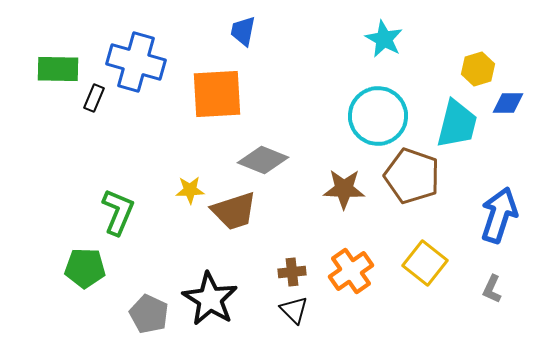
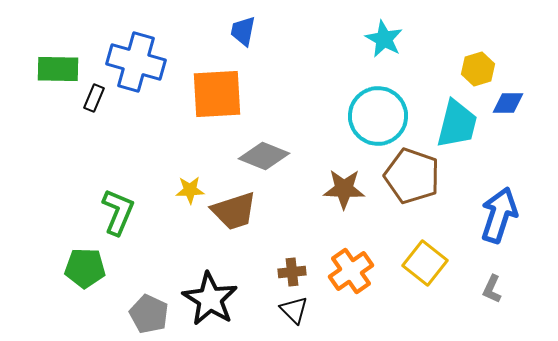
gray diamond: moved 1 px right, 4 px up
